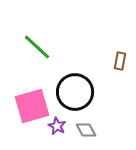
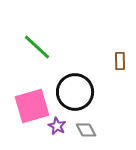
brown rectangle: rotated 12 degrees counterclockwise
